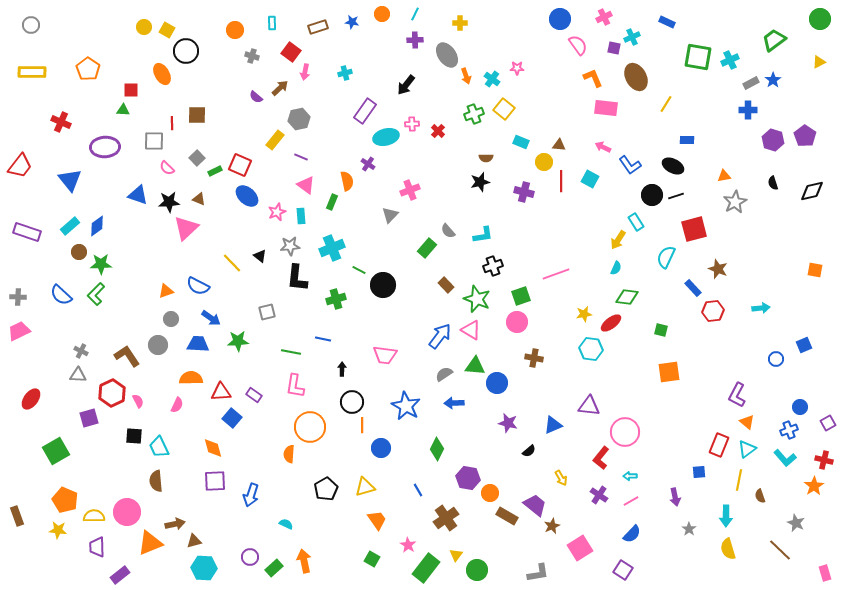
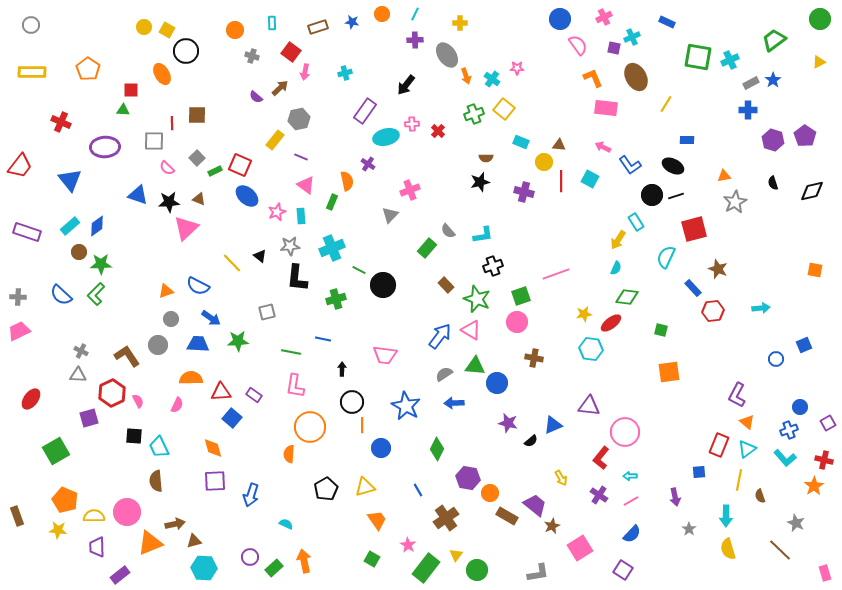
black semicircle at (529, 451): moved 2 px right, 10 px up
